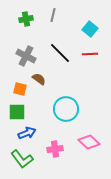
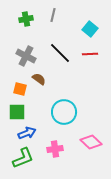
cyan circle: moved 2 px left, 3 px down
pink diamond: moved 2 px right
green L-shape: moved 1 px right, 1 px up; rotated 75 degrees counterclockwise
